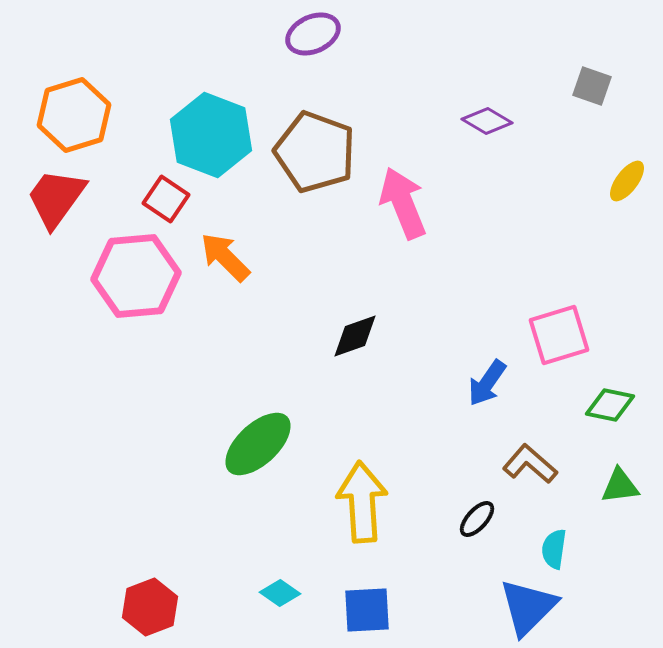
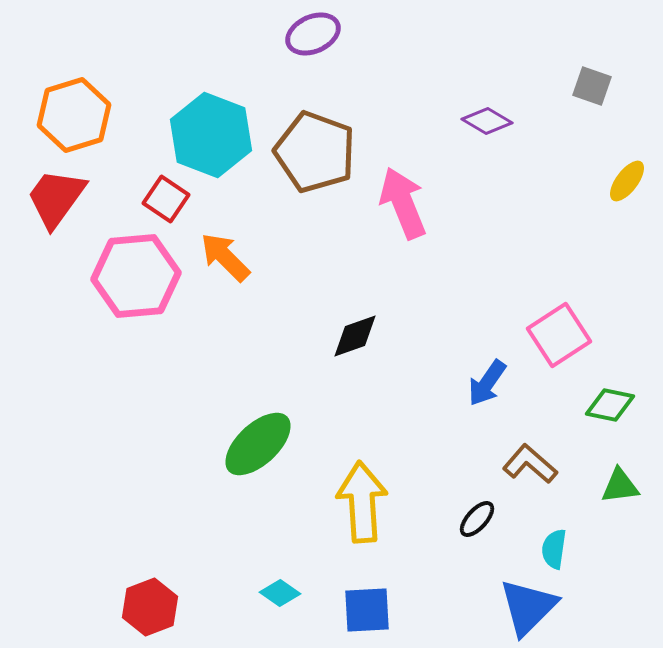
pink square: rotated 16 degrees counterclockwise
